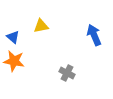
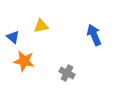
orange star: moved 10 px right
